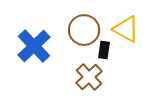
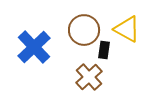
yellow triangle: moved 1 px right
blue cross: moved 1 px down
